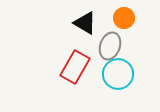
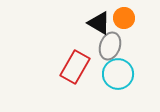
black triangle: moved 14 px right
